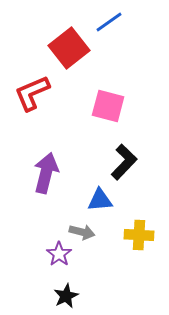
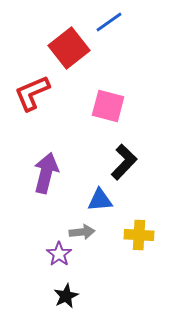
gray arrow: rotated 20 degrees counterclockwise
